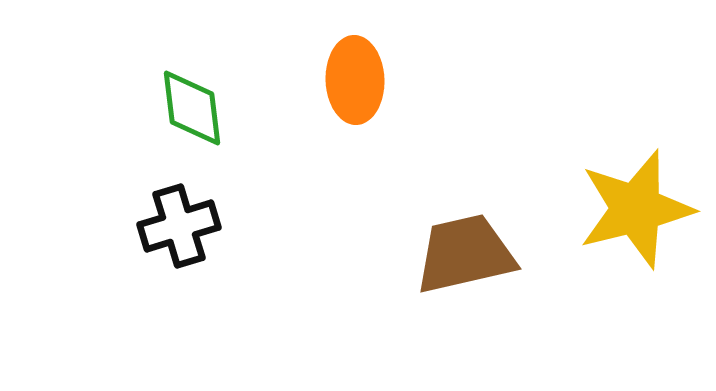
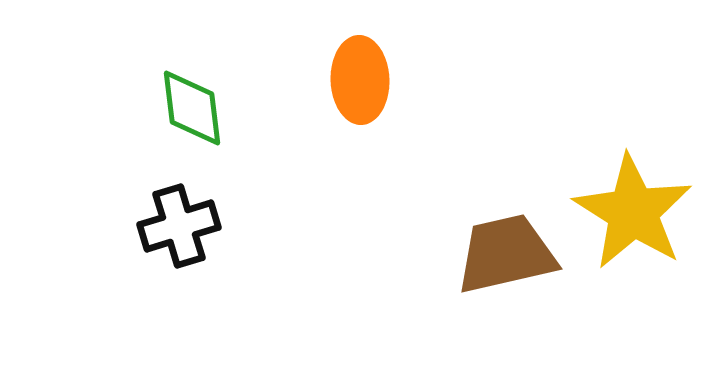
orange ellipse: moved 5 px right
yellow star: moved 3 px left, 3 px down; rotated 26 degrees counterclockwise
brown trapezoid: moved 41 px right
